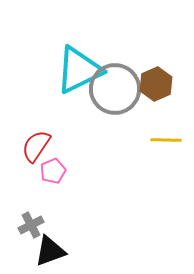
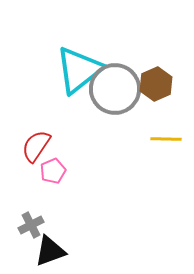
cyan triangle: rotated 12 degrees counterclockwise
yellow line: moved 1 px up
